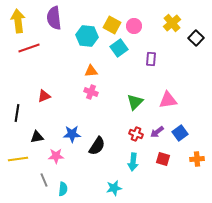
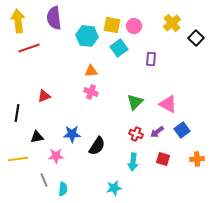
yellow square: rotated 18 degrees counterclockwise
pink triangle: moved 4 px down; rotated 36 degrees clockwise
blue square: moved 2 px right, 3 px up
